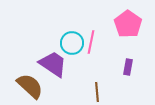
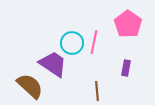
pink line: moved 3 px right
purple rectangle: moved 2 px left, 1 px down
brown line: moved 1 px up
